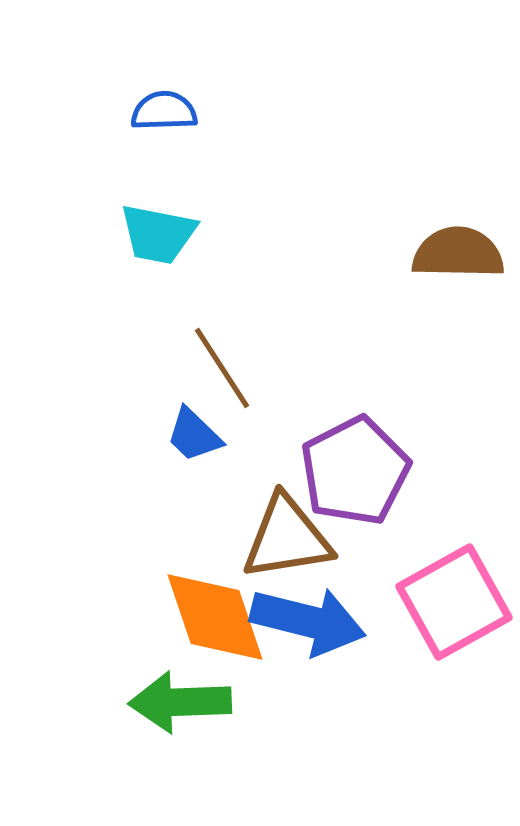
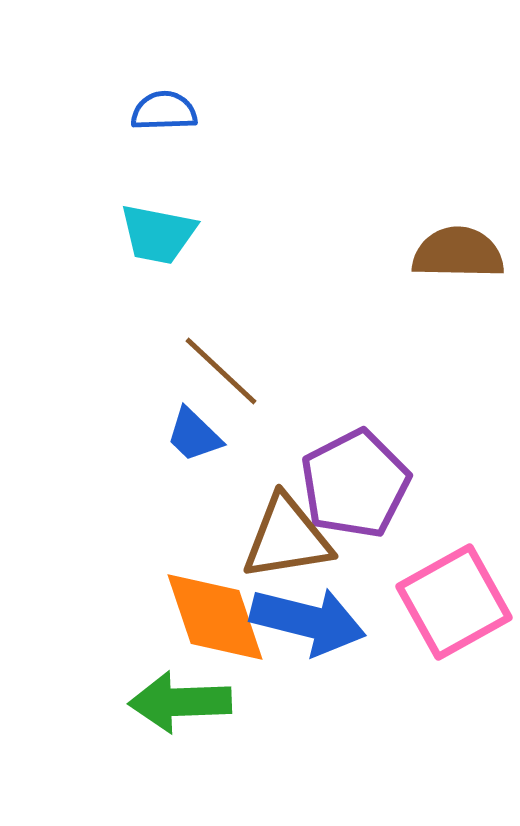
brown line: moved 1 px left, 3 px down; rotated 14 degrees counterclockwise
purple pentagon: moved 13 px down
